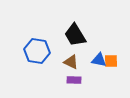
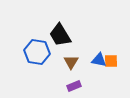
black trapezoid: moved 15 px left
blue hexagon: moved 1 px down
brown triangle: rotated 35 degrees clockwise
purple rectangle: moved 6 px down; rotated 24 degrees counterclockwise
